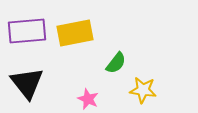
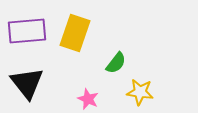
yellow rectangle: rotated 60 degrees counterclockwise
yellow star: moved 3 px left, 2 px down
